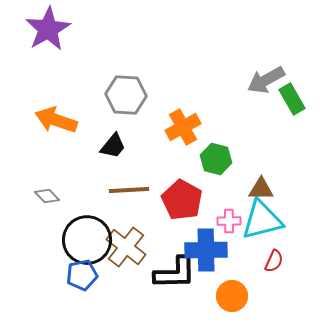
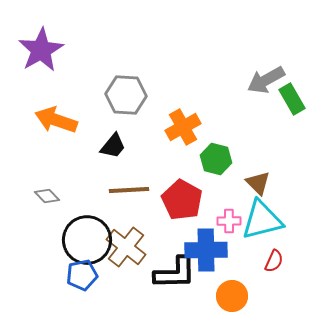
purple star: moved 7 px left, 21 px down
brown triangle: moved 3 px left, 6 px up; rotated 44 degrees clockwise
